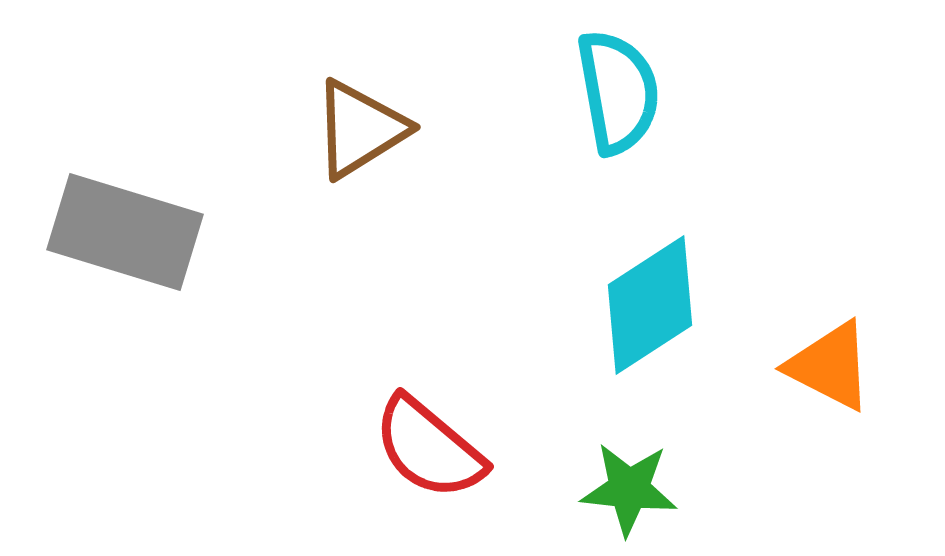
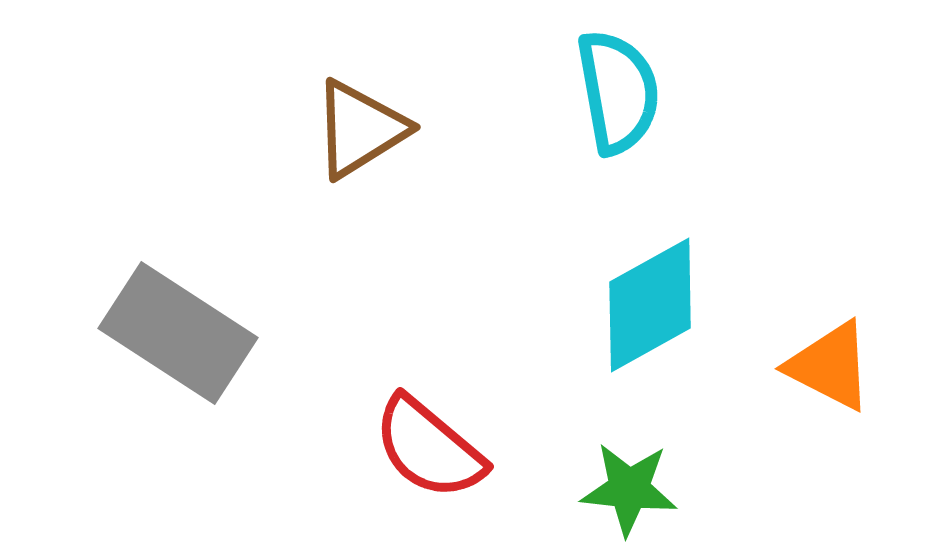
gray rectangle: moved 53 px right, 101 px down; rotated 16 degrees clockwise
cyan diamond: rotated 4 degrees clockwise
